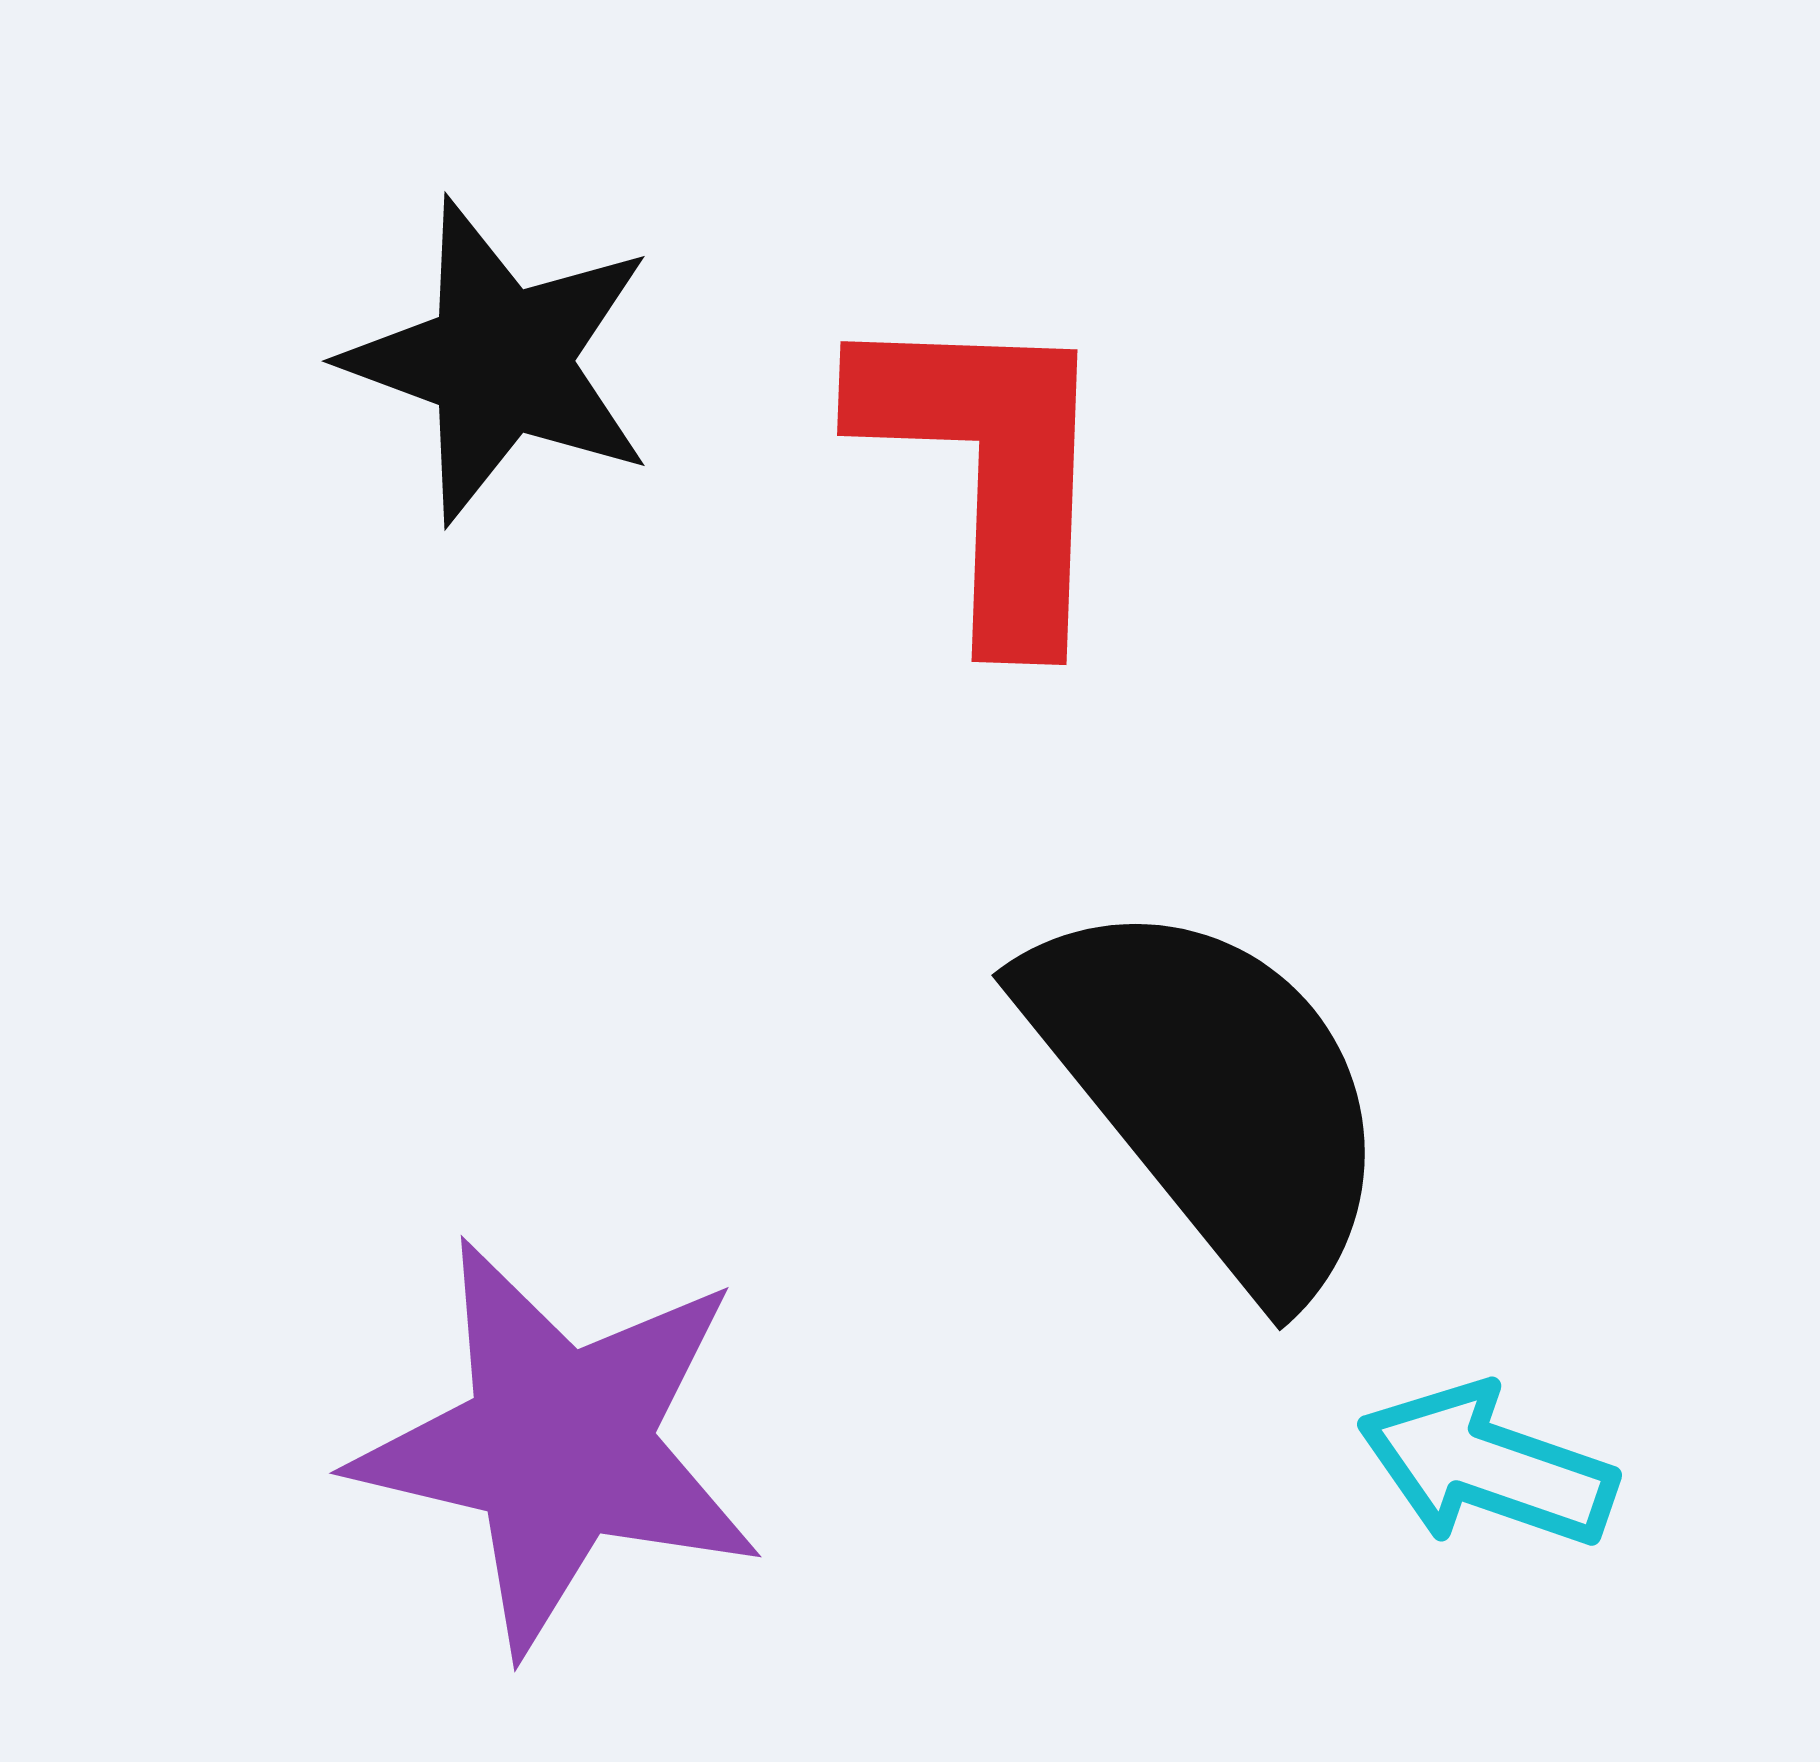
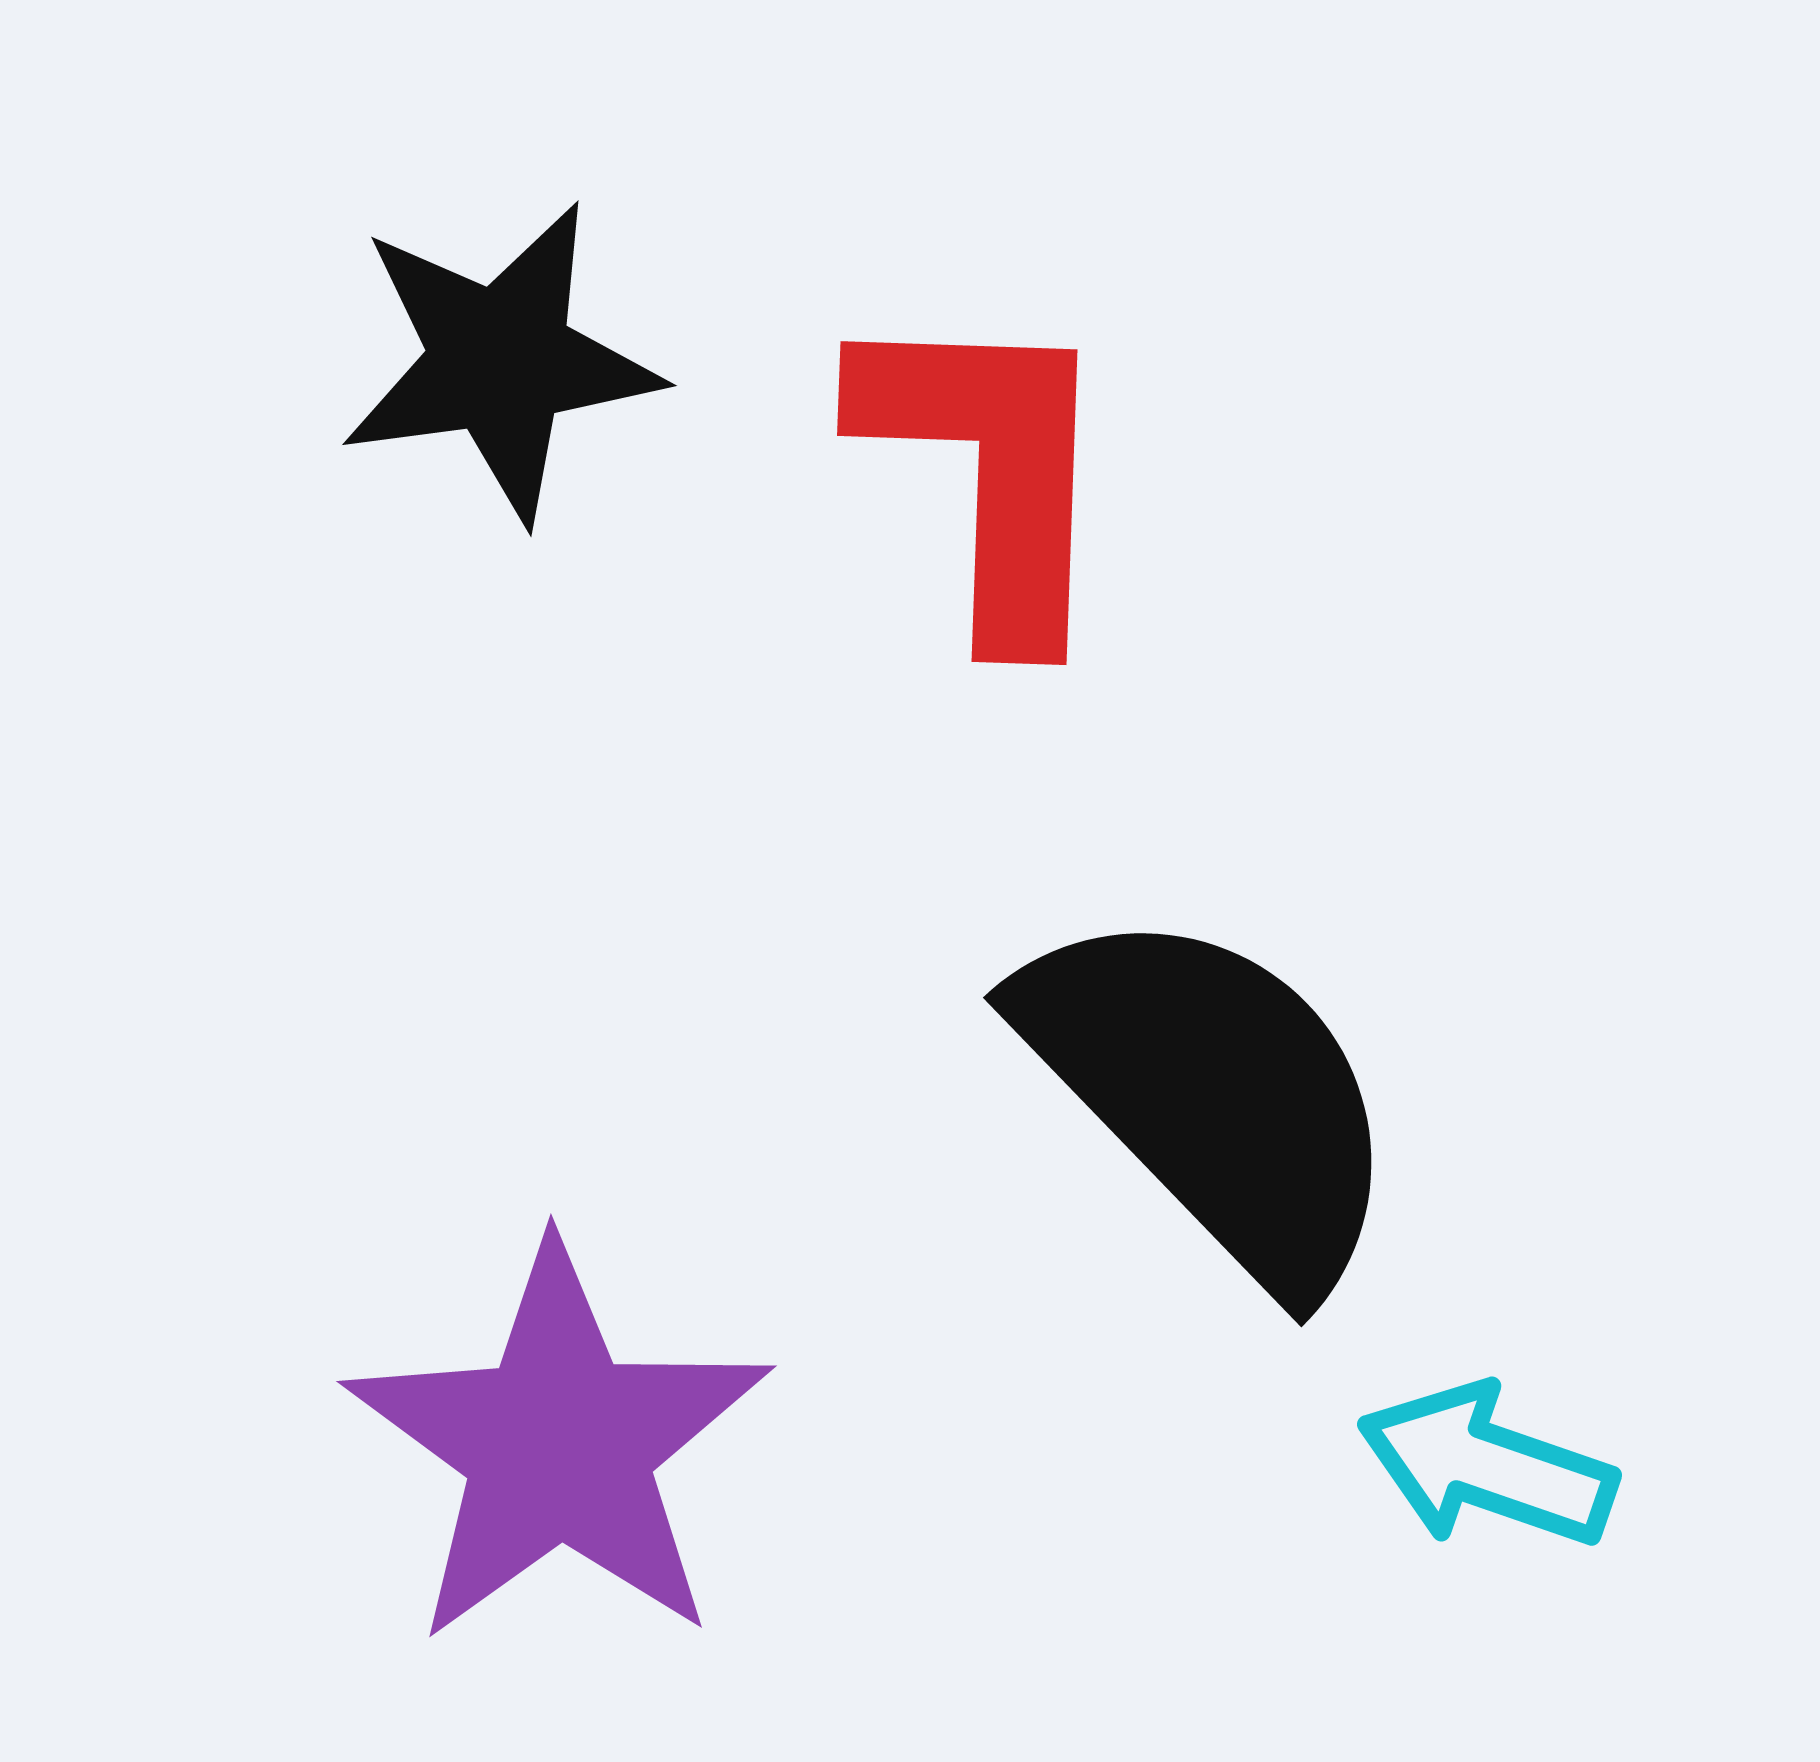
black star: rotated 28 degrees counterclockwise
black semicircle: moved 1 px right, 3 px down; rotated 5 degrees counterclockwise
purple star: rotated 23 degrees clockwise
